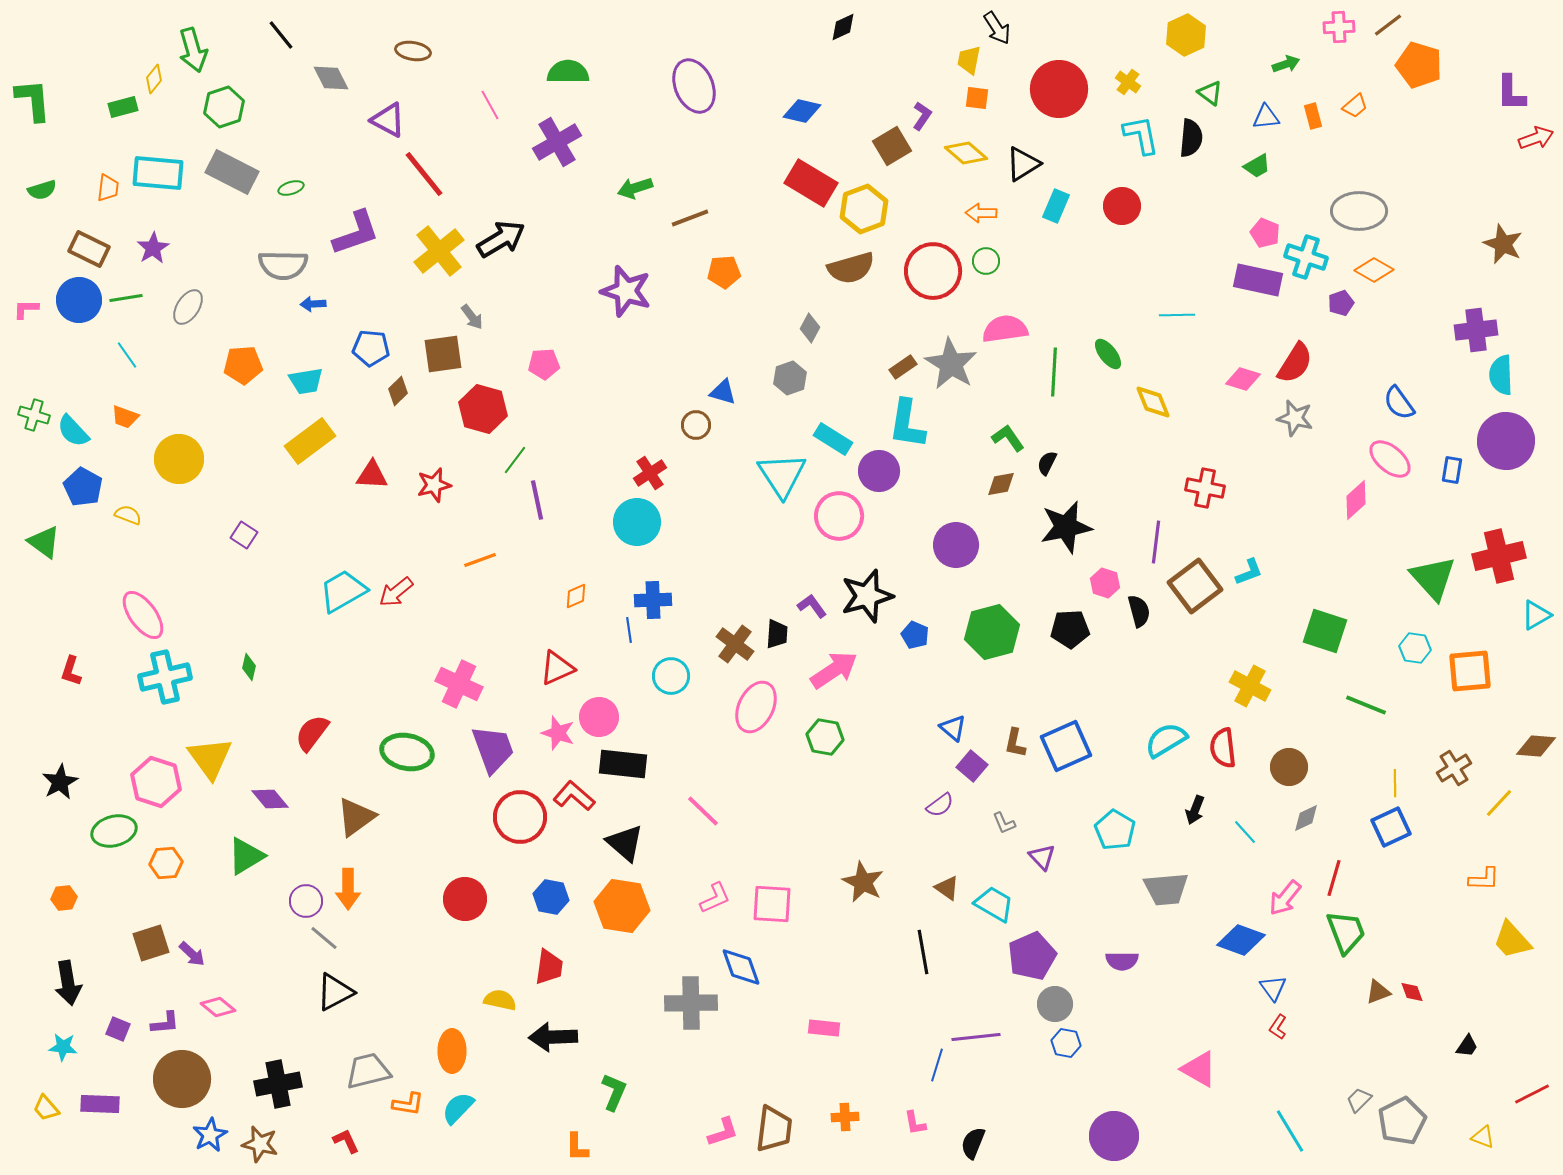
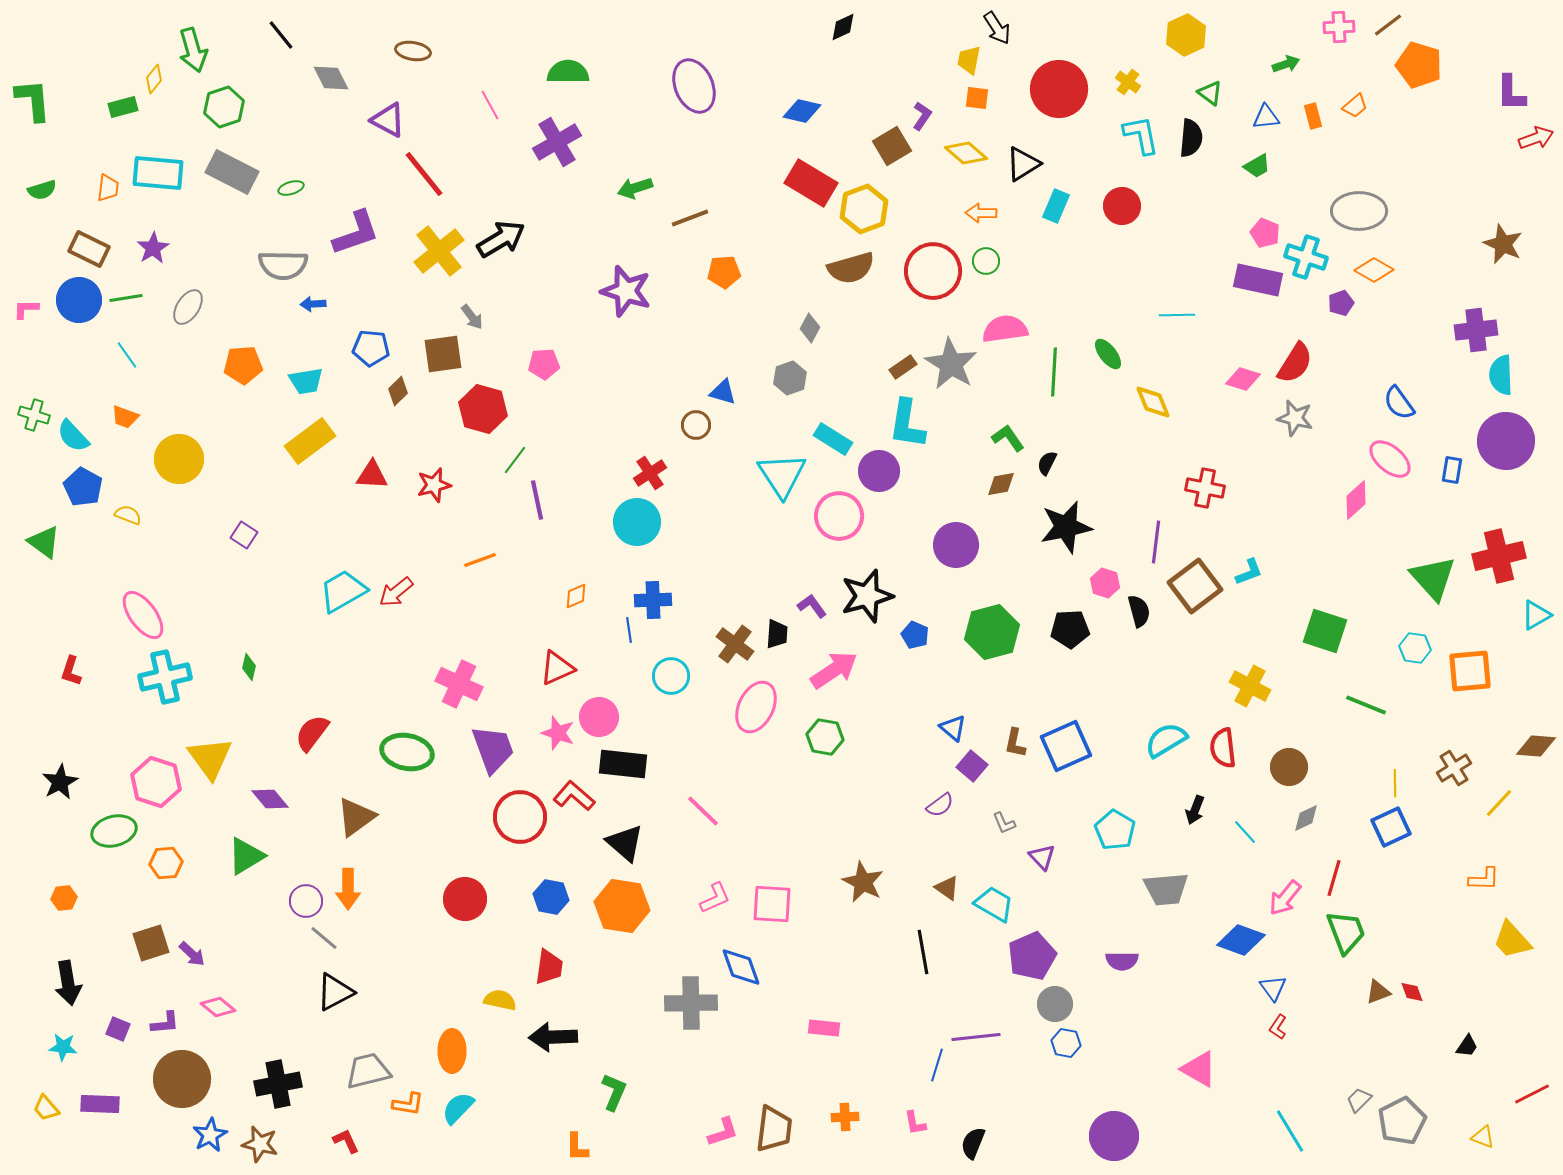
cyan semicircle at (73, 431): moved 5 px down
